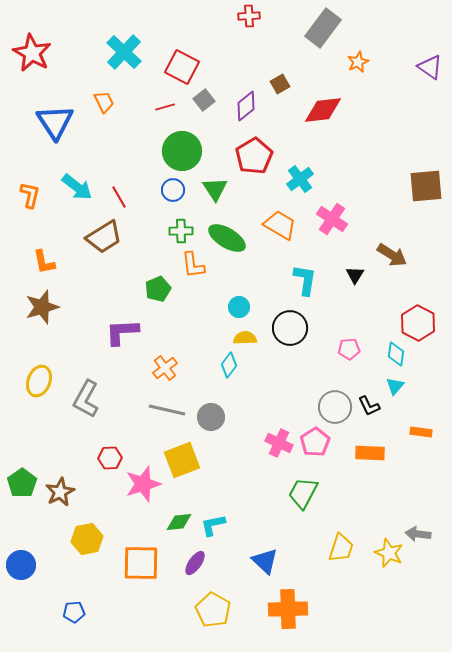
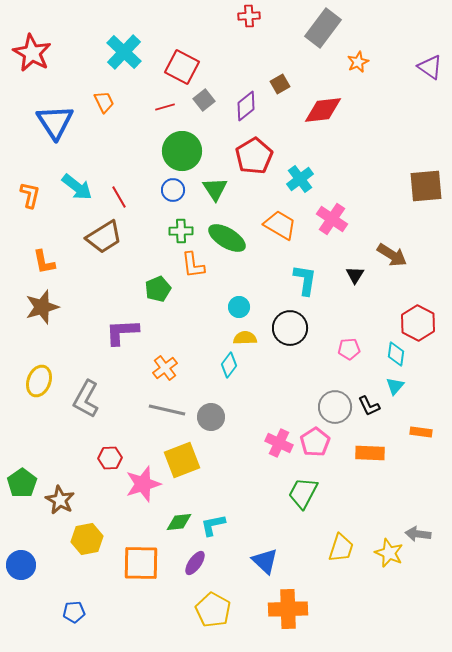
brown star at (60, 492): moved 8 px down; rotated 16 degrees counterclockwise
